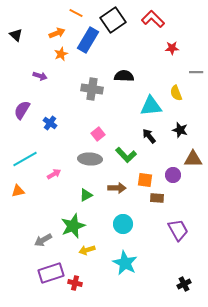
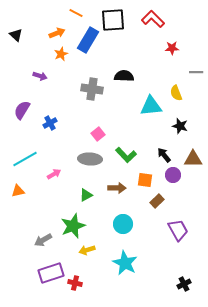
black square: rotated 30 degrees clockwise
blue cross: rotated 24 degrees clockwise
black star: moved 4 px up
black arrow: moved 15 px right, 19 px down
brown rectangle: moved 3 px down; rotated 48 degrees counterclockwise
